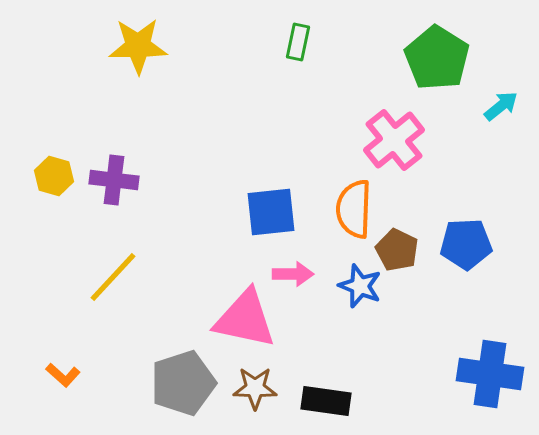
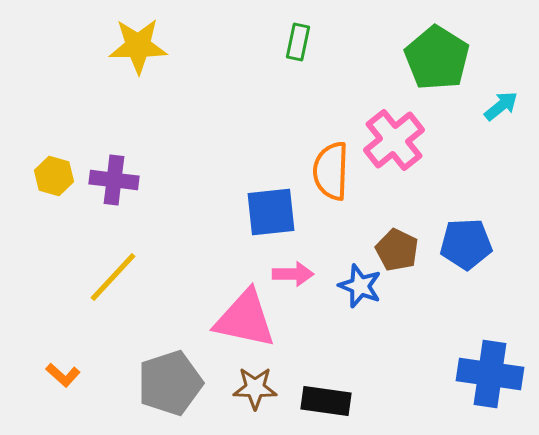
orange semicircle: moved 23 px left, 38 px up
gray pentagon: moved 13 px left
